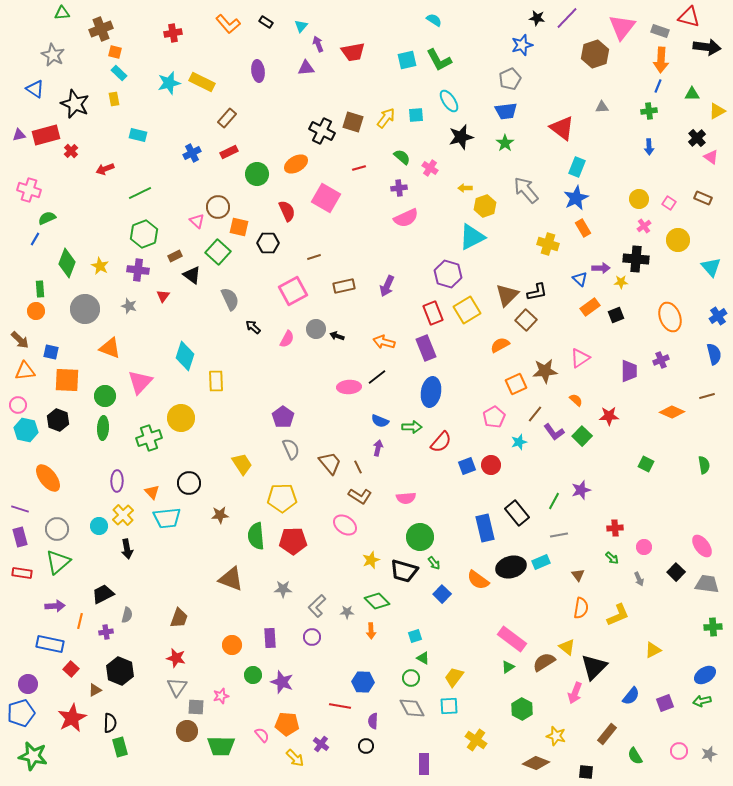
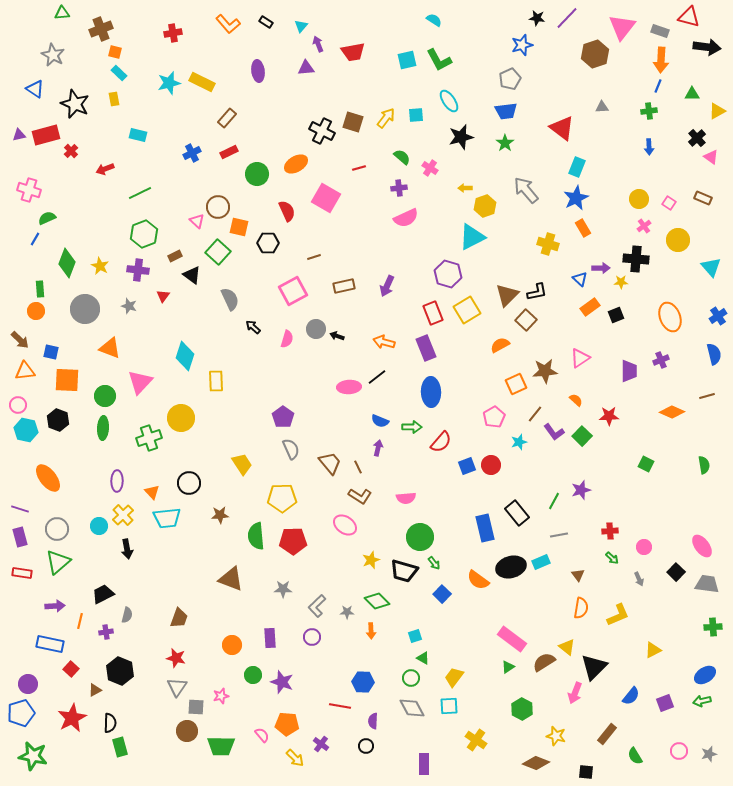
pink semicircle at (287, 339): rotated 12 degrees counterclockwise
blue ellipse at (431, 392): rotated 12 degrees counterclockwise
red cross at (615, 528): moved 5 px left, 3 px down
